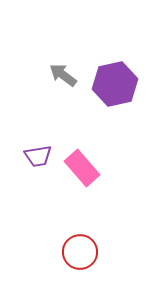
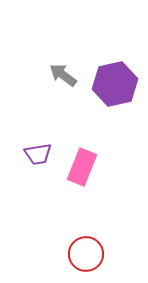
purple trapezoid: moved 2 px up
pink rectangle: moved 1 px up; rotated 63 degrees clockwise
red circle: moved 6 px right, 2 px down
